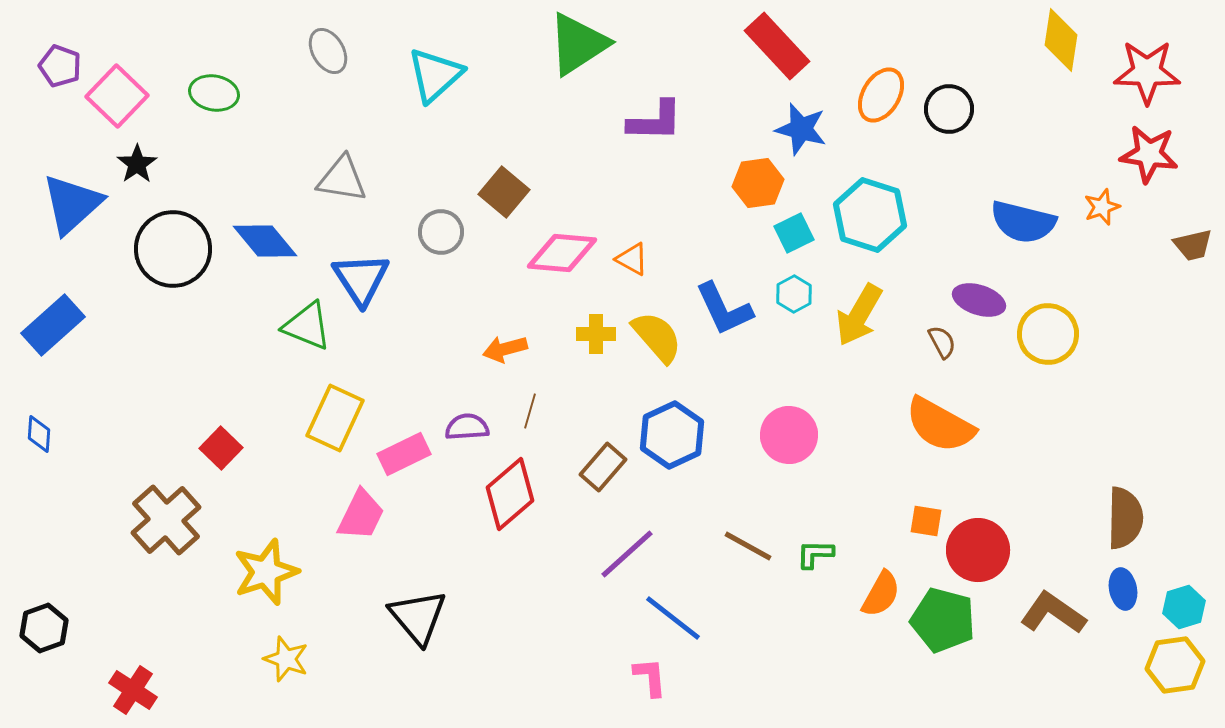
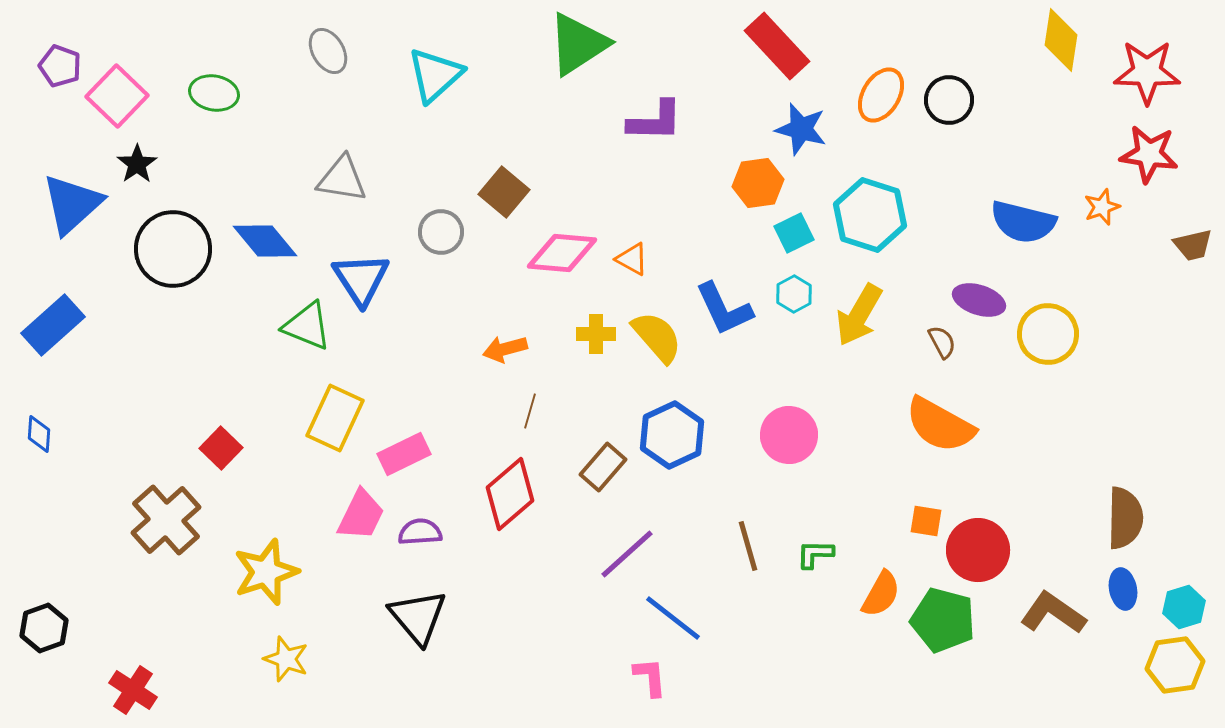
black circle at (949, 109): moved 9 px up
purple semicircle at (467, 427): moved 47 px left, 105 px down
brown line at (748, 546): rotated 45 degrees clockwise
